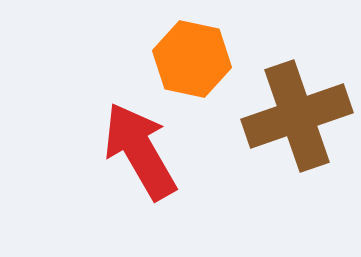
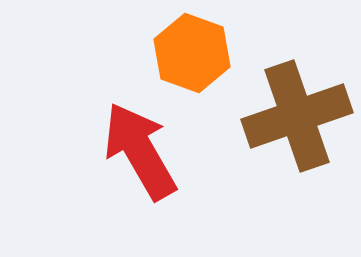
orange hexagon: moved 6 px up; rotated 8 degrees clockwise
